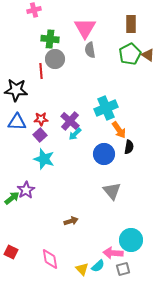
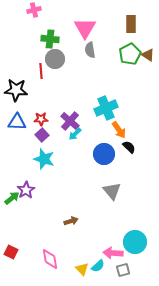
purple square: moved 2 px right
black semicircle: rotated 56 degrees counterclockwise
cyan circle: moved 4 px right, 2 px down
gray square: moved 1 px down
